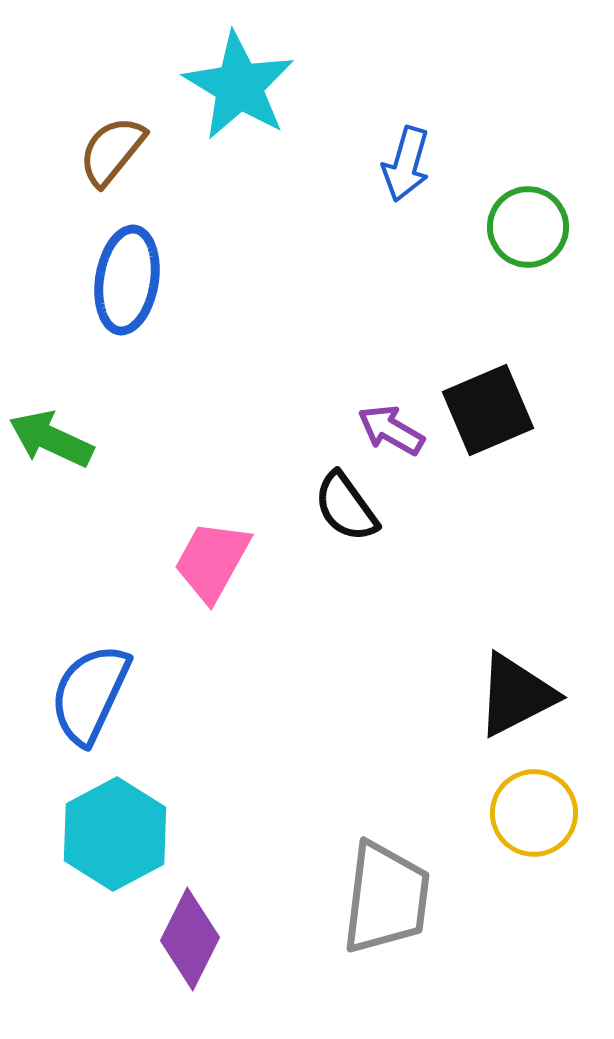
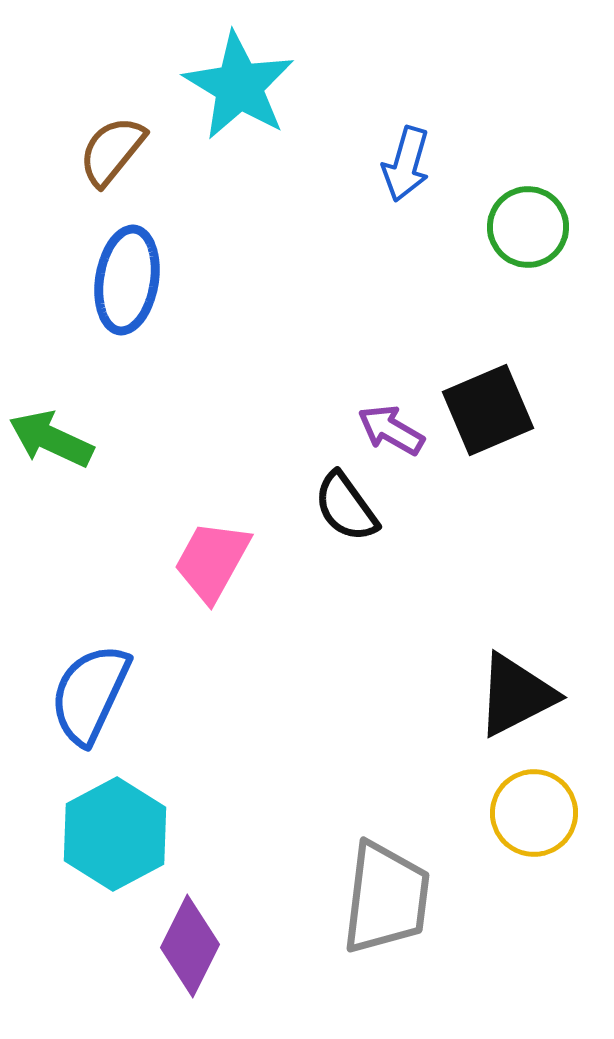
purple diamond: moved 7 px down
